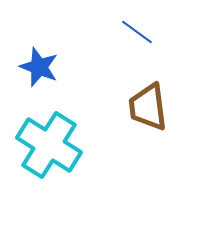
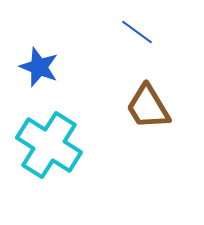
brown trapezoid: rotated 24 degrees counterclockwise
